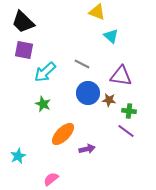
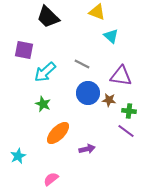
black trapezoid: moved 25 px right, 5 px up
orange ellipse: moved 5 px left, 1 px up
